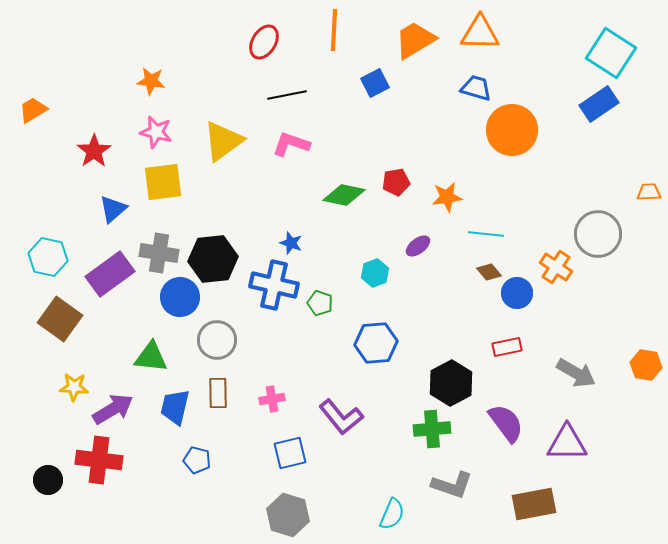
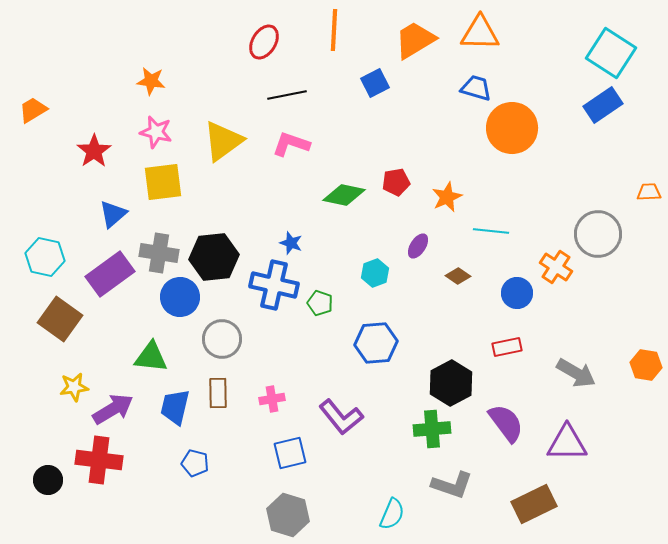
blue rectangle at (599, 104): moved 4 px right, 1 px down
orange circle at (512, 130): moved 2 px up
orange star at (447, 197): rotated 16 degrees counterclockwise
blue triangle at (113, 209): moved 5 px down
cyan line at (486, 234): moved 5 px right, 3 px up
purple ellipse at (418, 246): rotated 20 degrees counterclockwise
cyan hexagon at (48, 257): moved 3 px left
black hexagon at (213, 259): moved 1 px right, 2 px up
brown diamond at (489, 272): moved 31 px left, 4 px down; rotated 15 degrees counterclockwise
gray circle at (217, 340): moved 5 px right, 1 px up
yellow star at (74, 387): rotated 12 degrees counterclockwise
blue pentagon at (197, 460): moved 2 px left, 3 px down
brown rectangle at (534, 504): rotated 15 degrees counterclockwise
